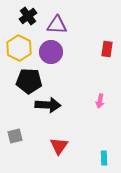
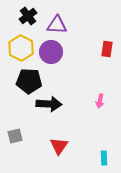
yellow hexagon: moved 2 px right
black arrow: moved 1 px right, 1 px up
